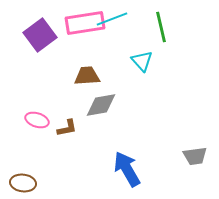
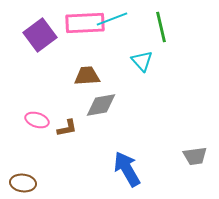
pink rectangle: rotated 6 degrees clockwise
